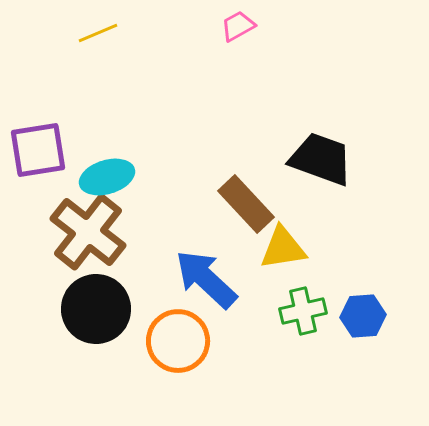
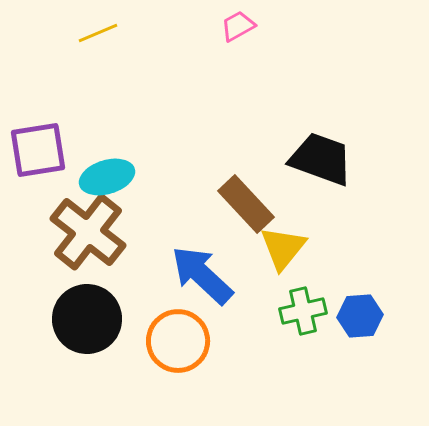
yellow triangle: rotated 42 degrees counterclockwise
blue arrow: moved 4 px left, 4 px up
black circle: moved 9 px left, 10 px down
blue hexagon: moved 3 px left
